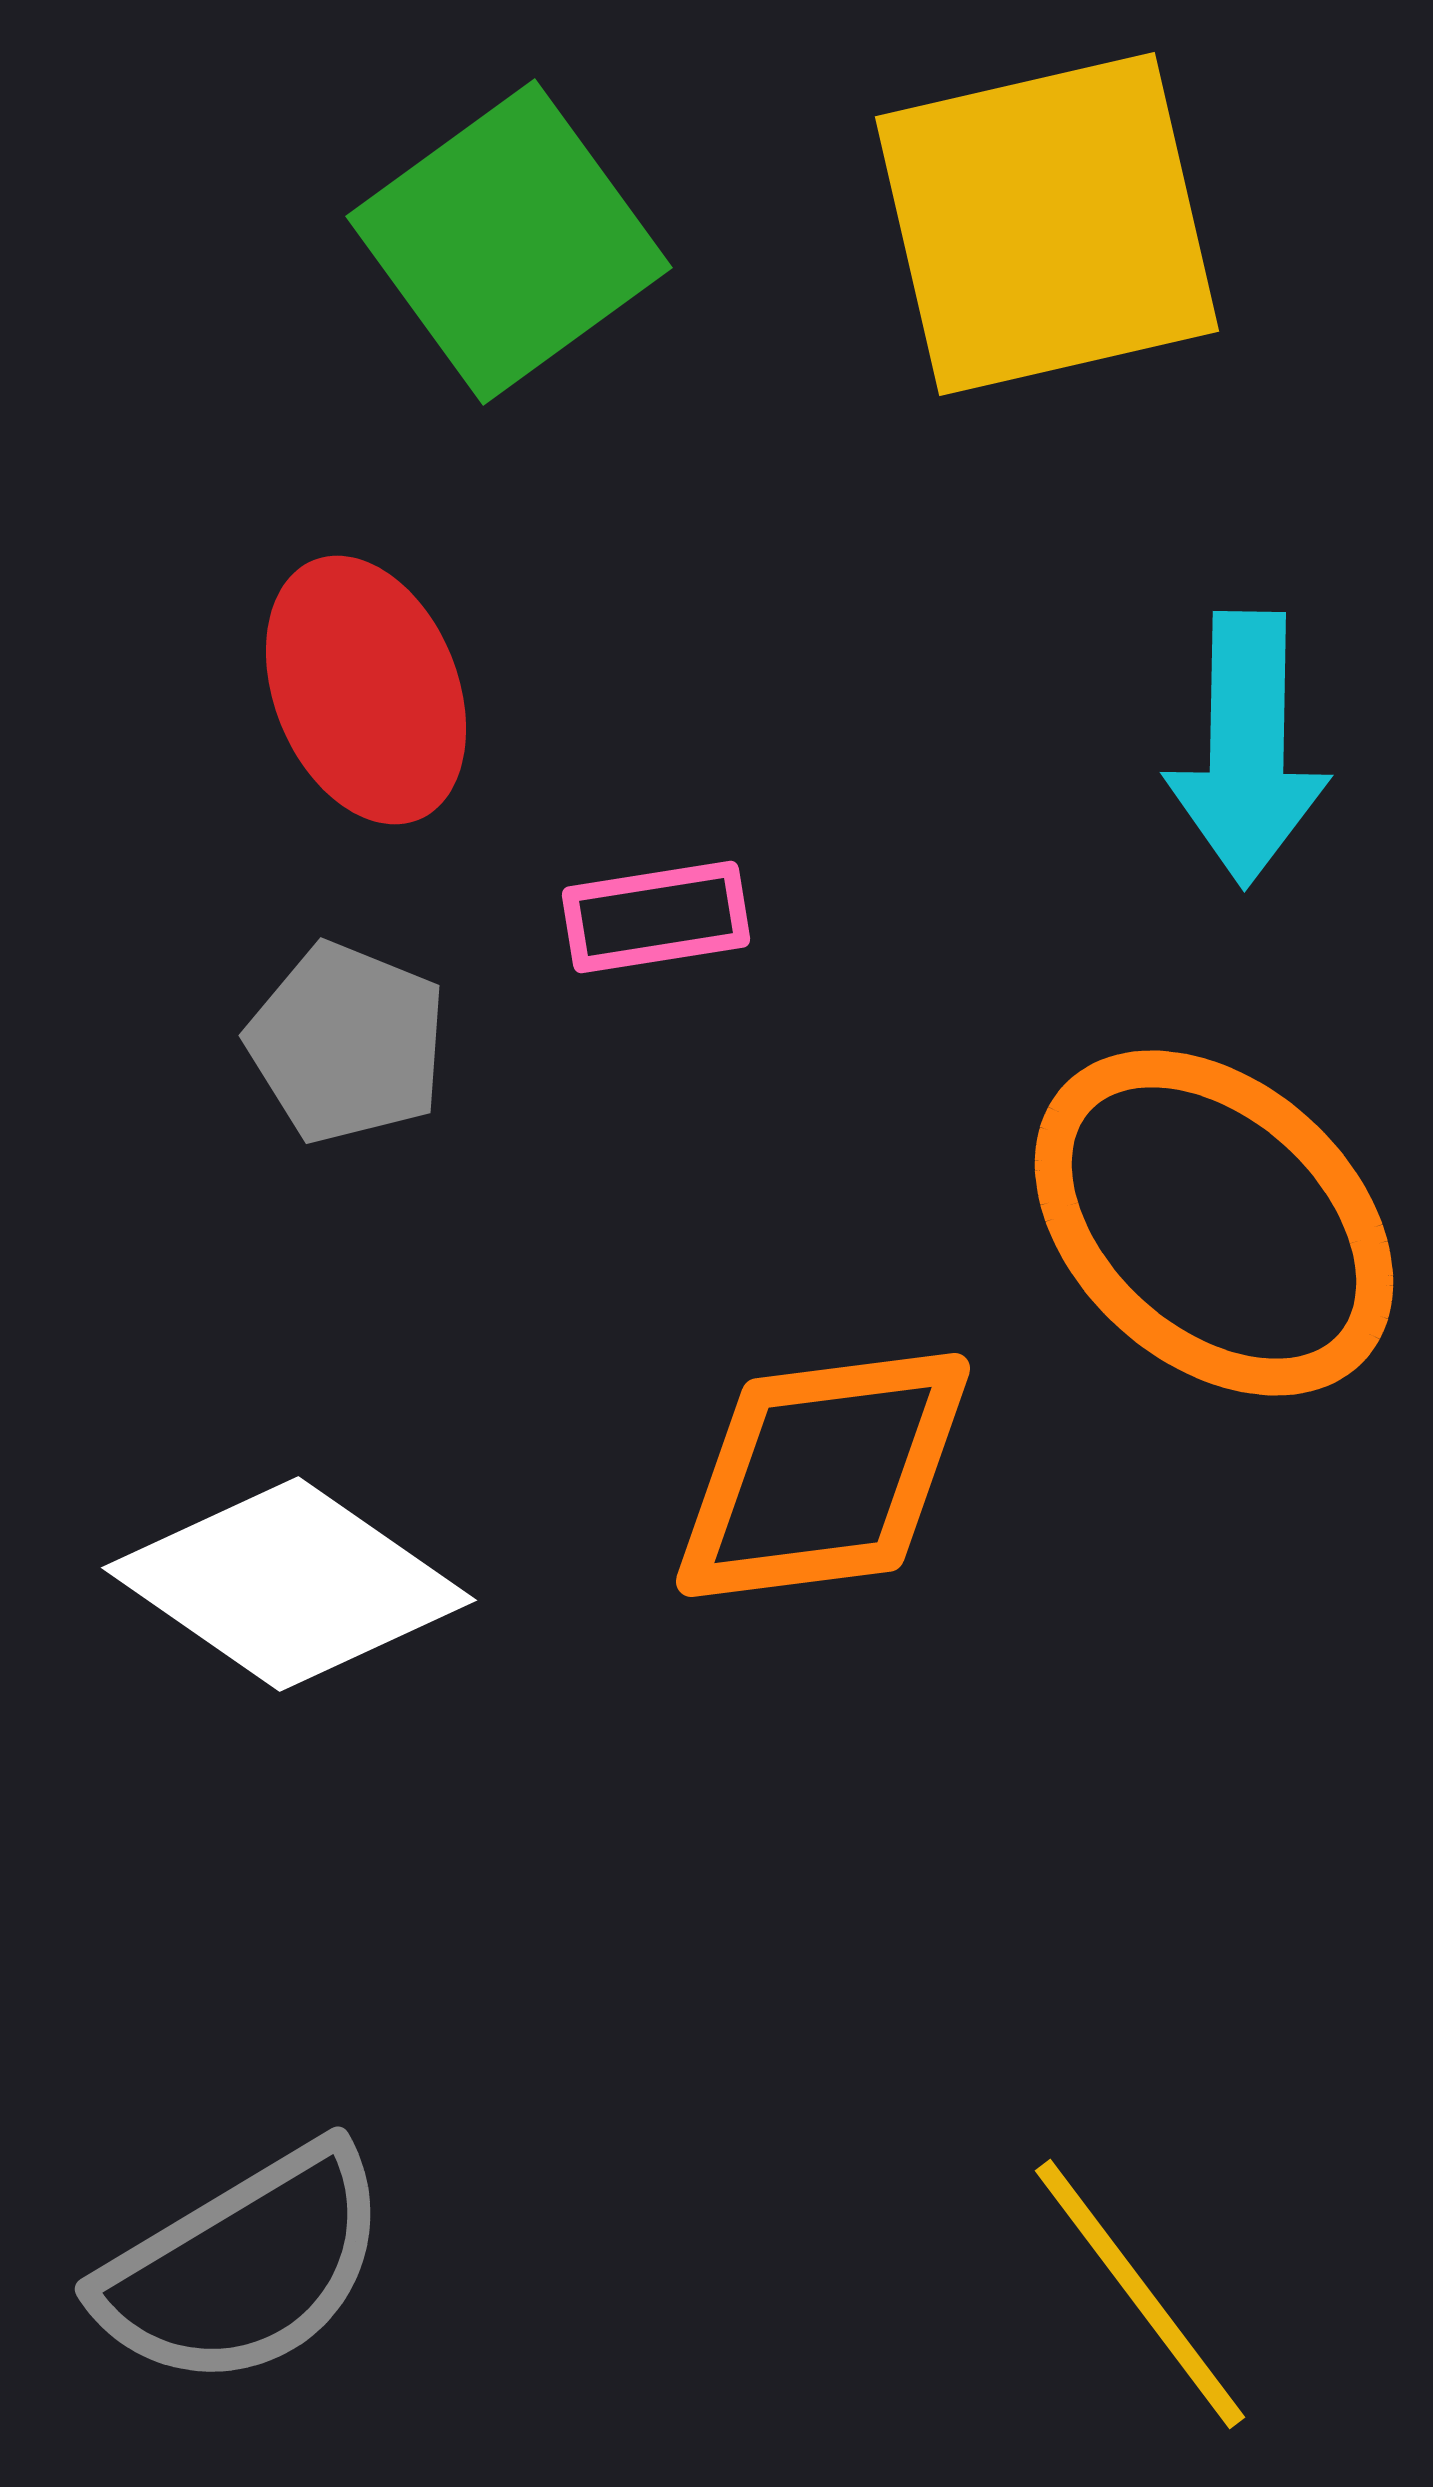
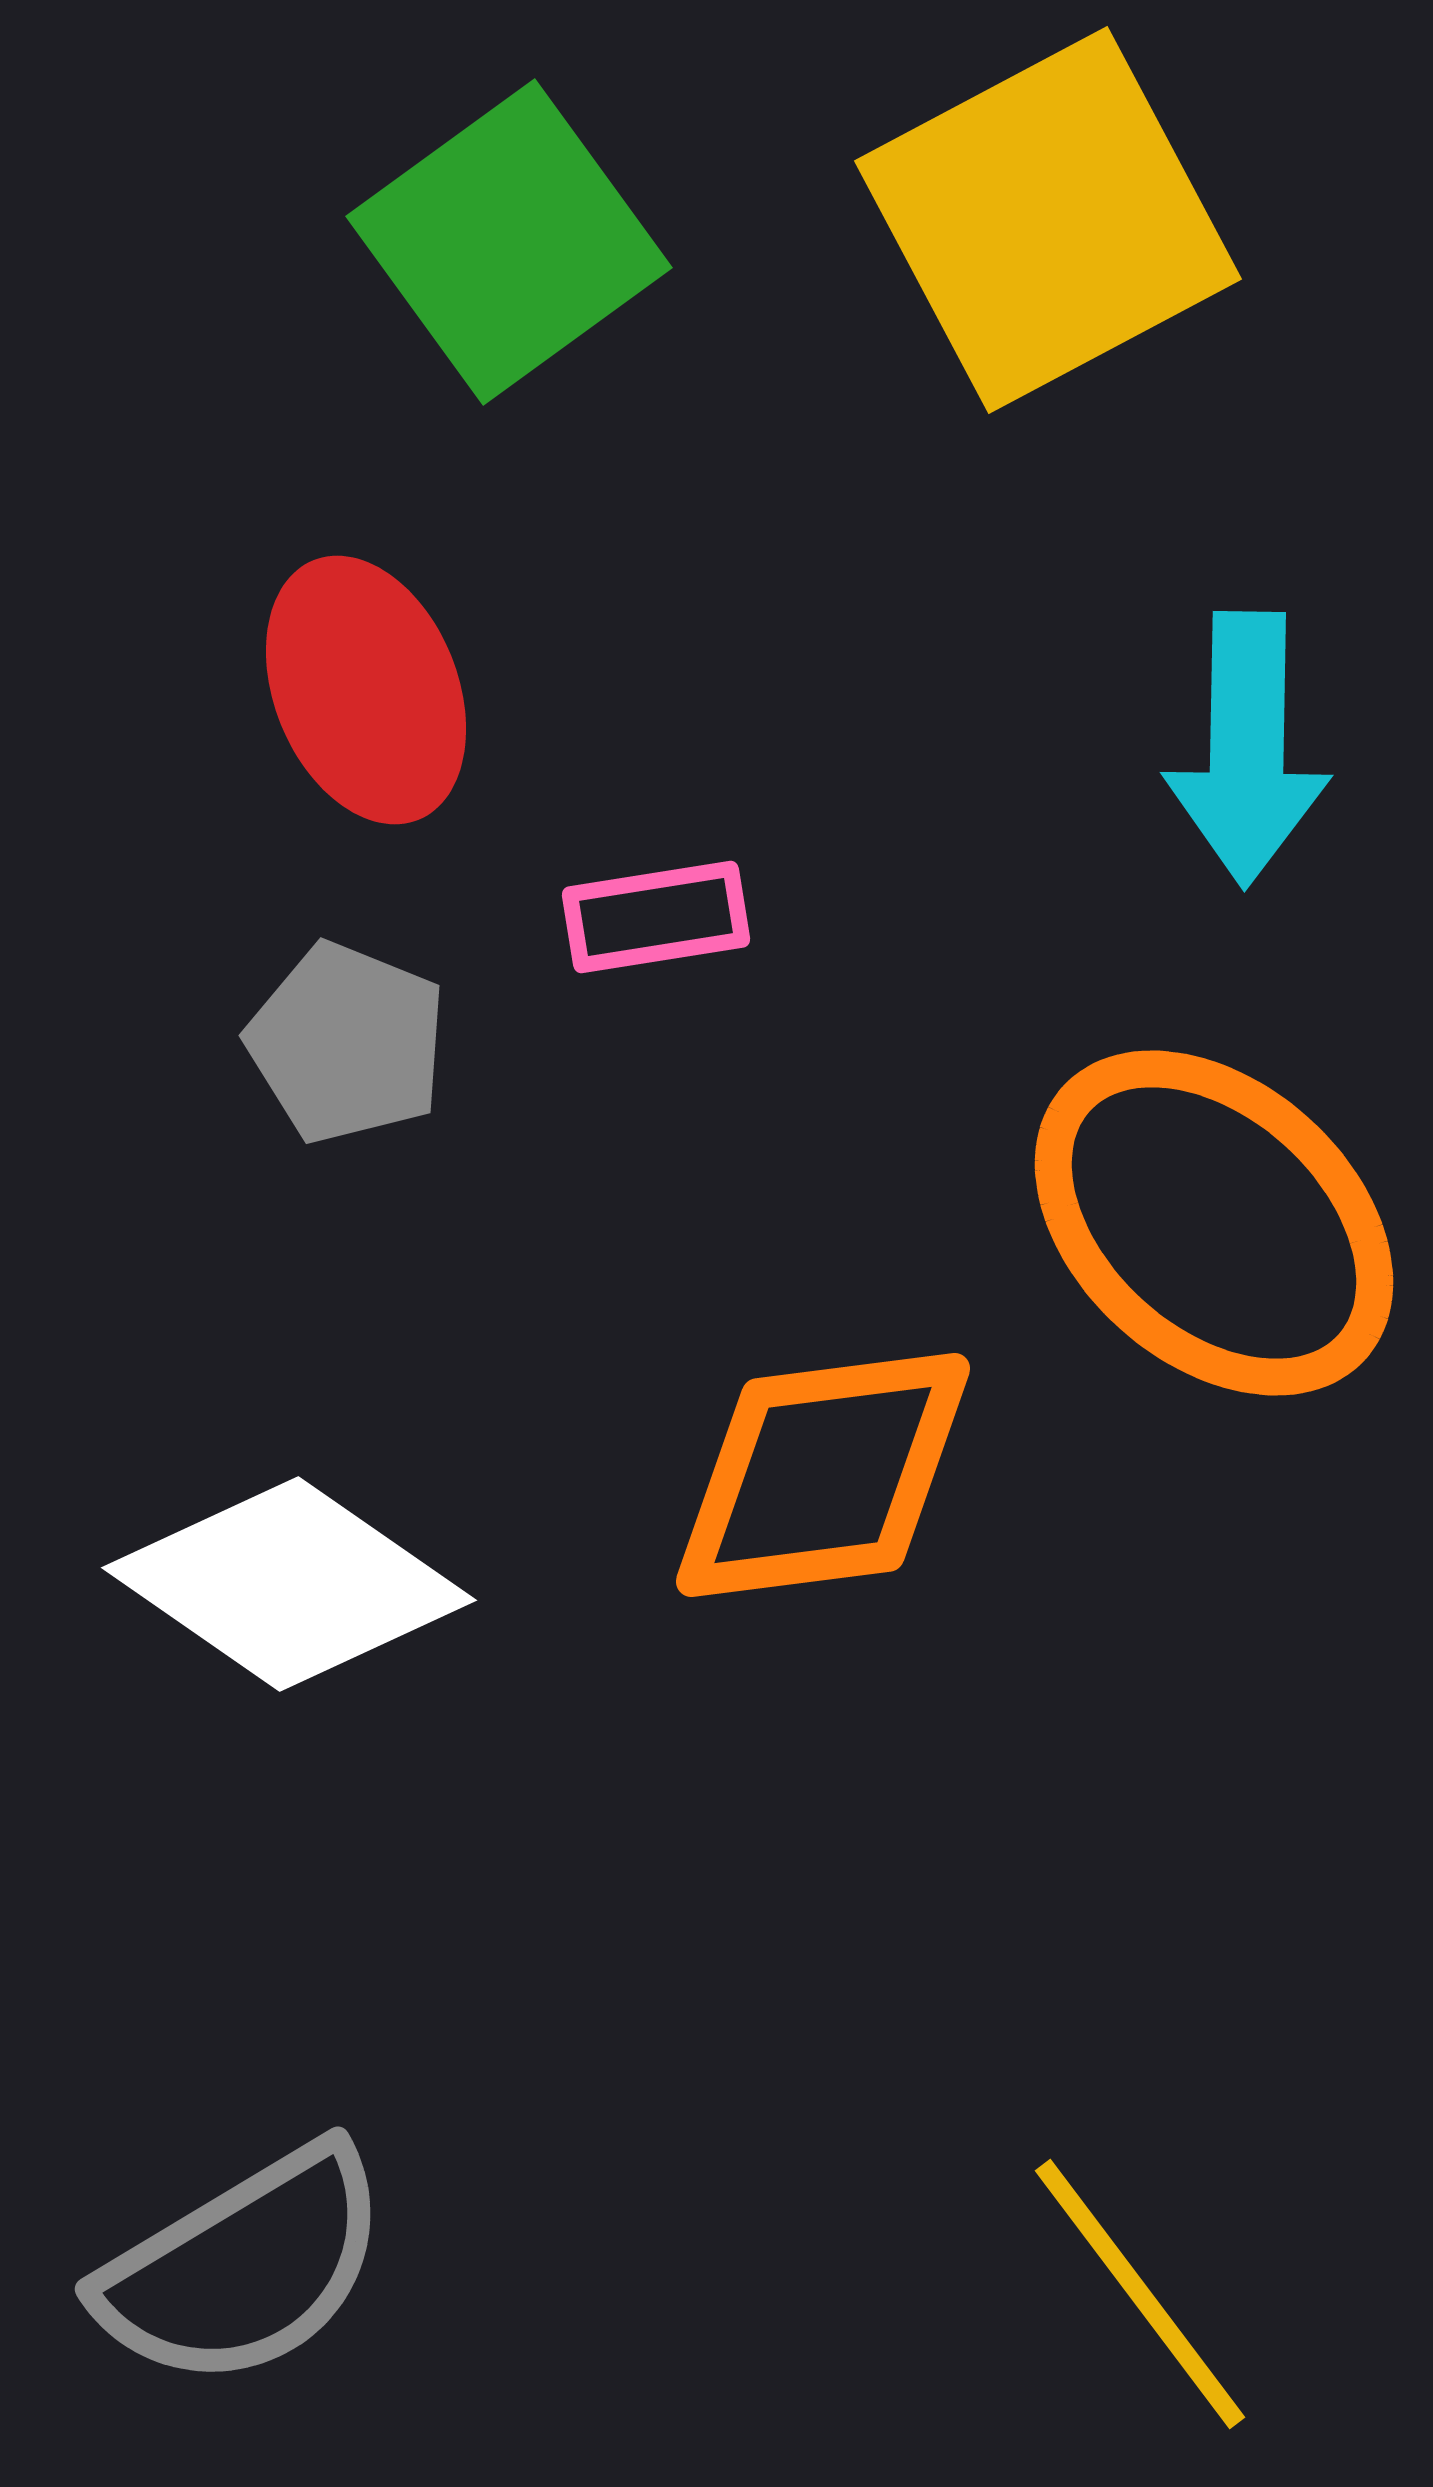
yellow square: moved 1 px right, 4 px up; rotated 15 degrees counterclockwise
